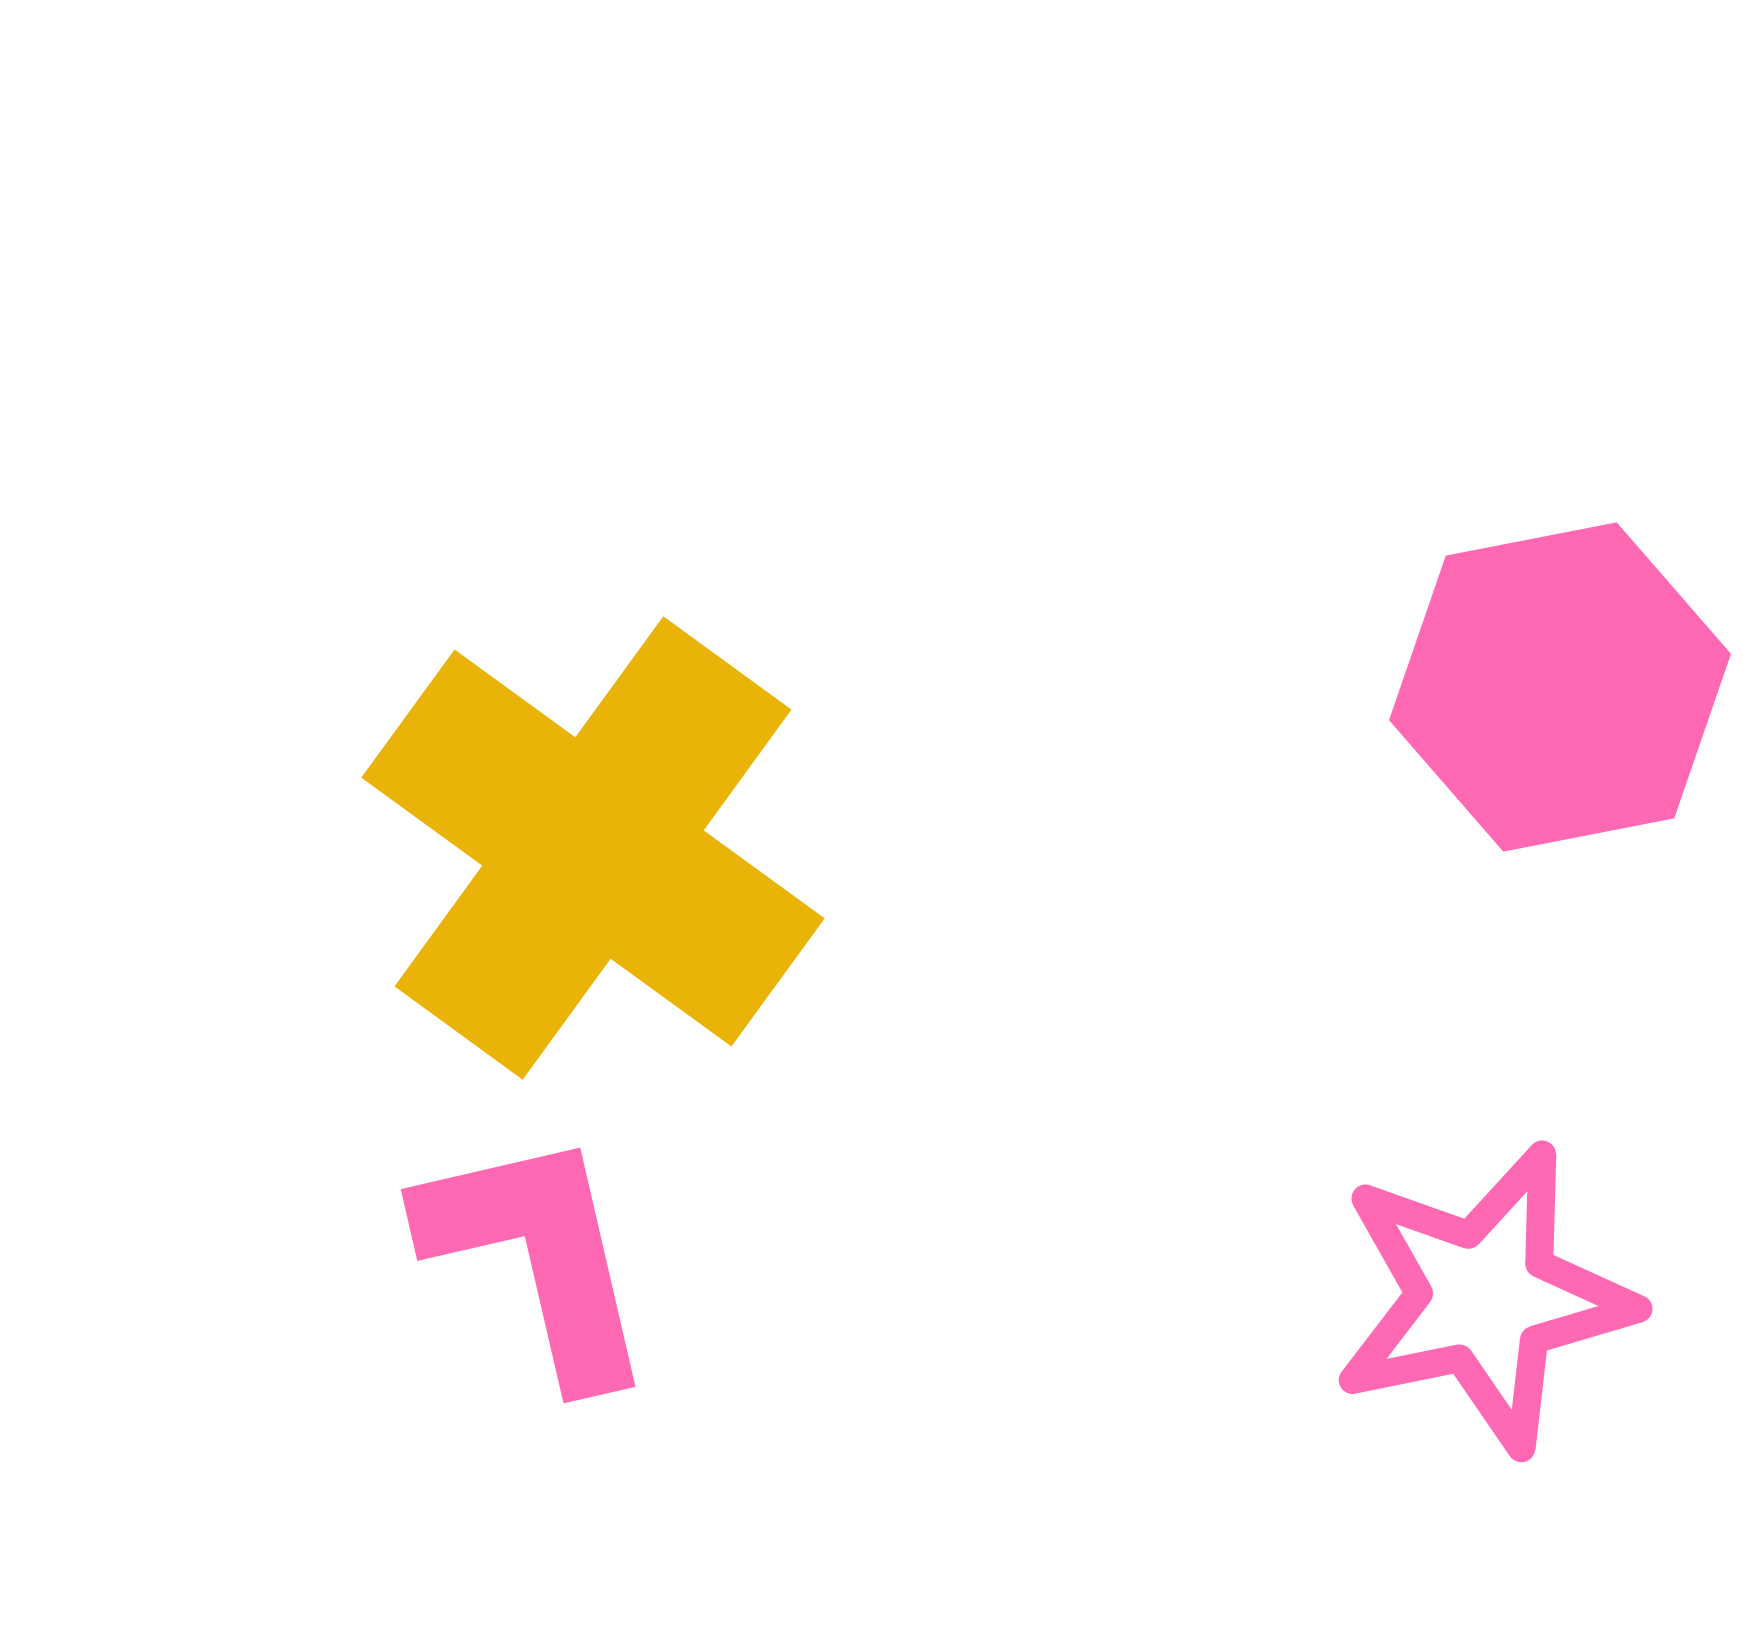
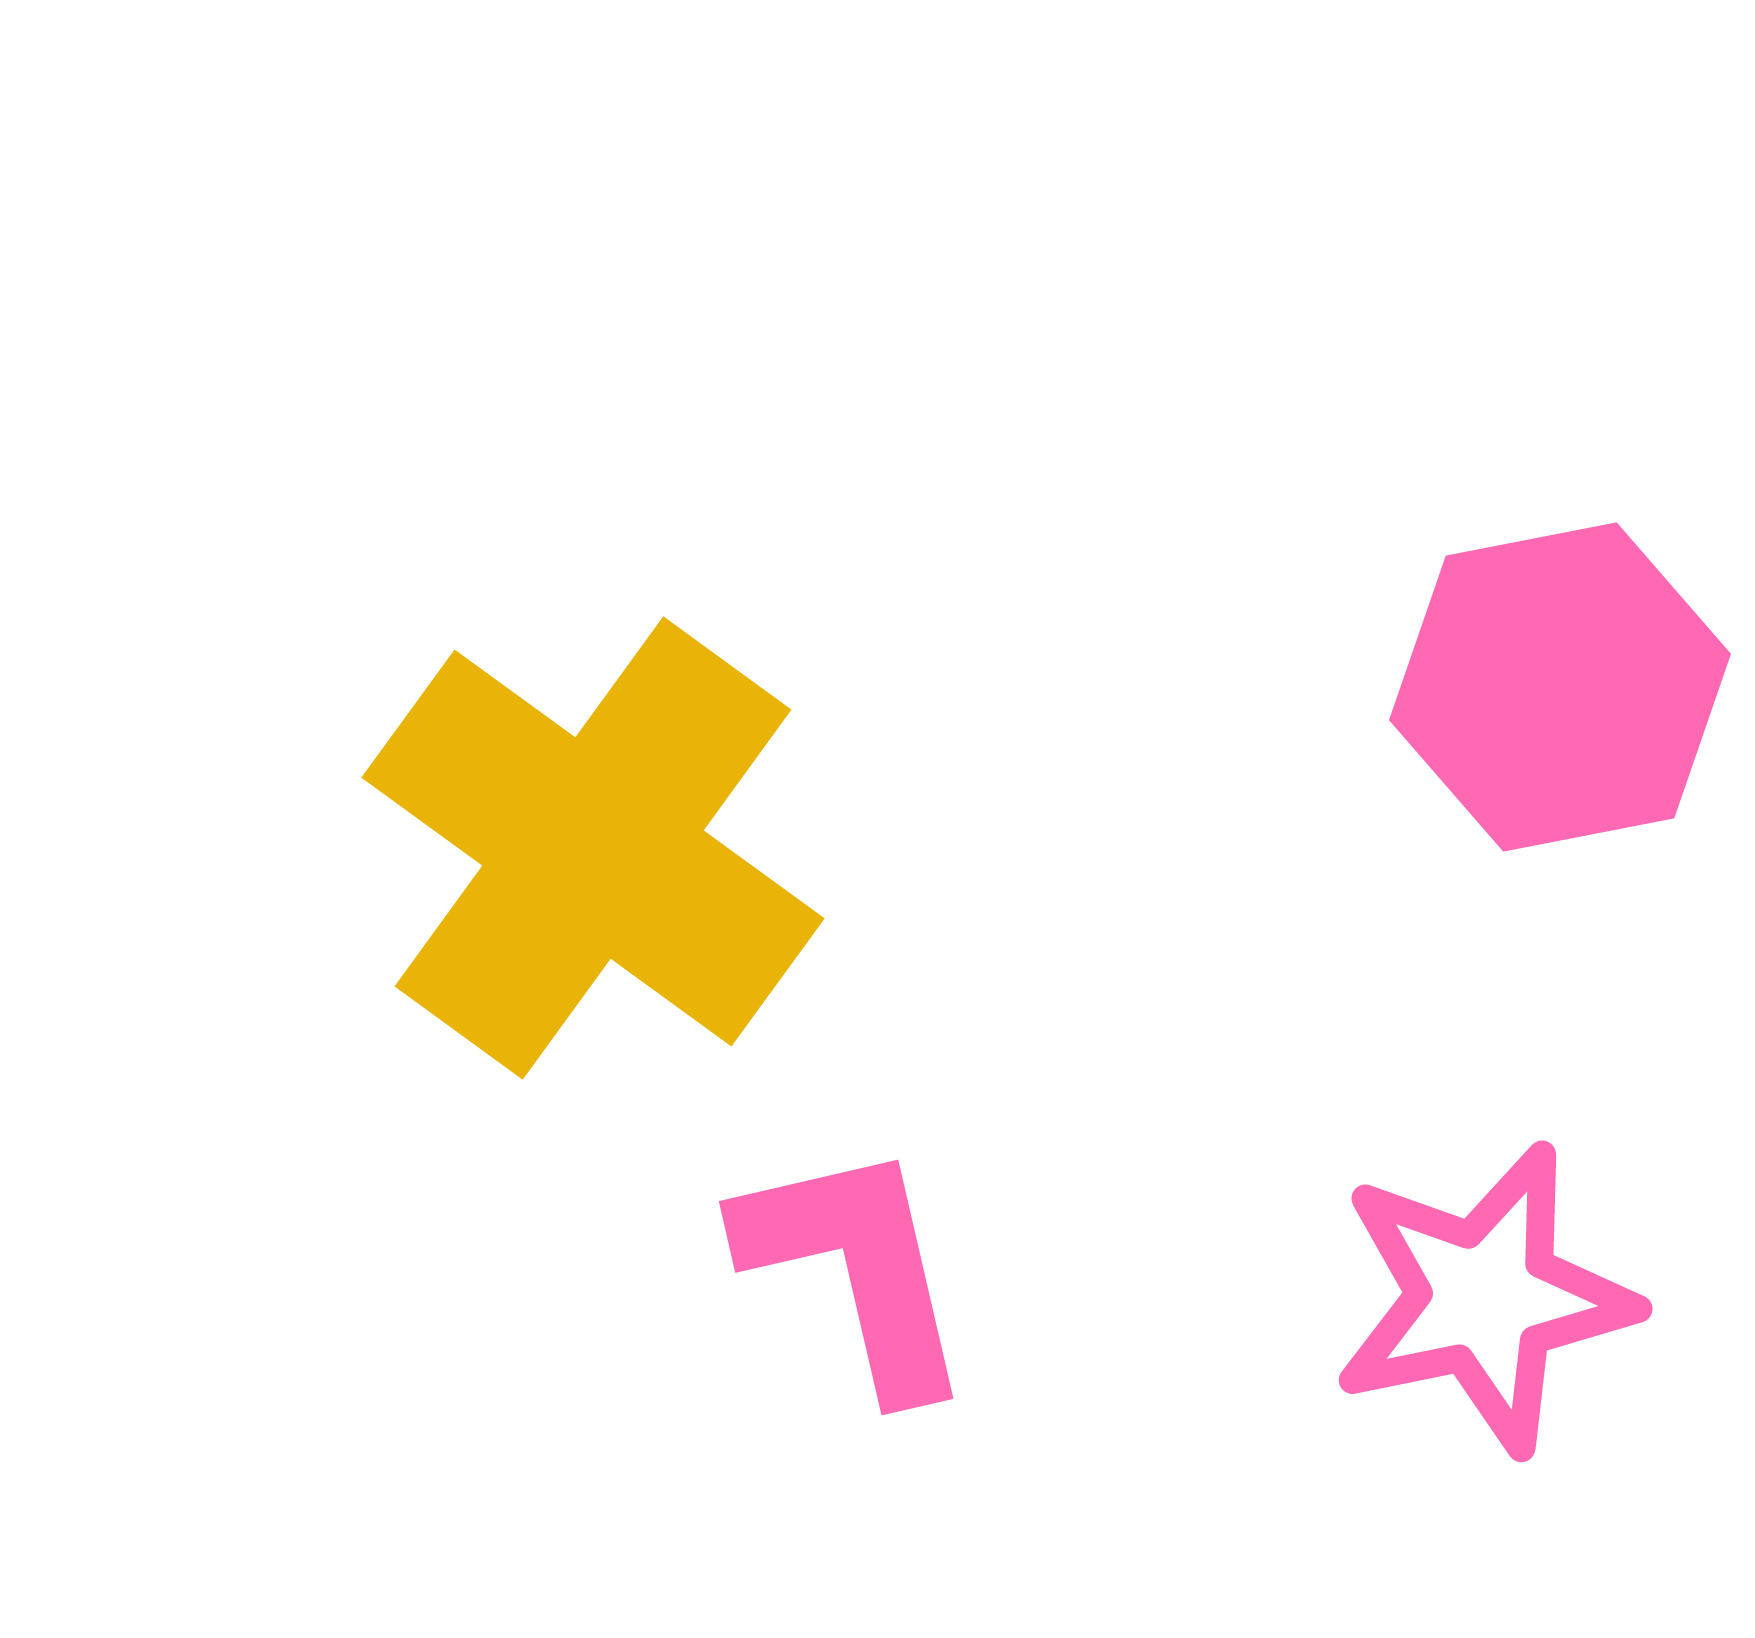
pink L-shape: moved 318 px right, 12 px down
